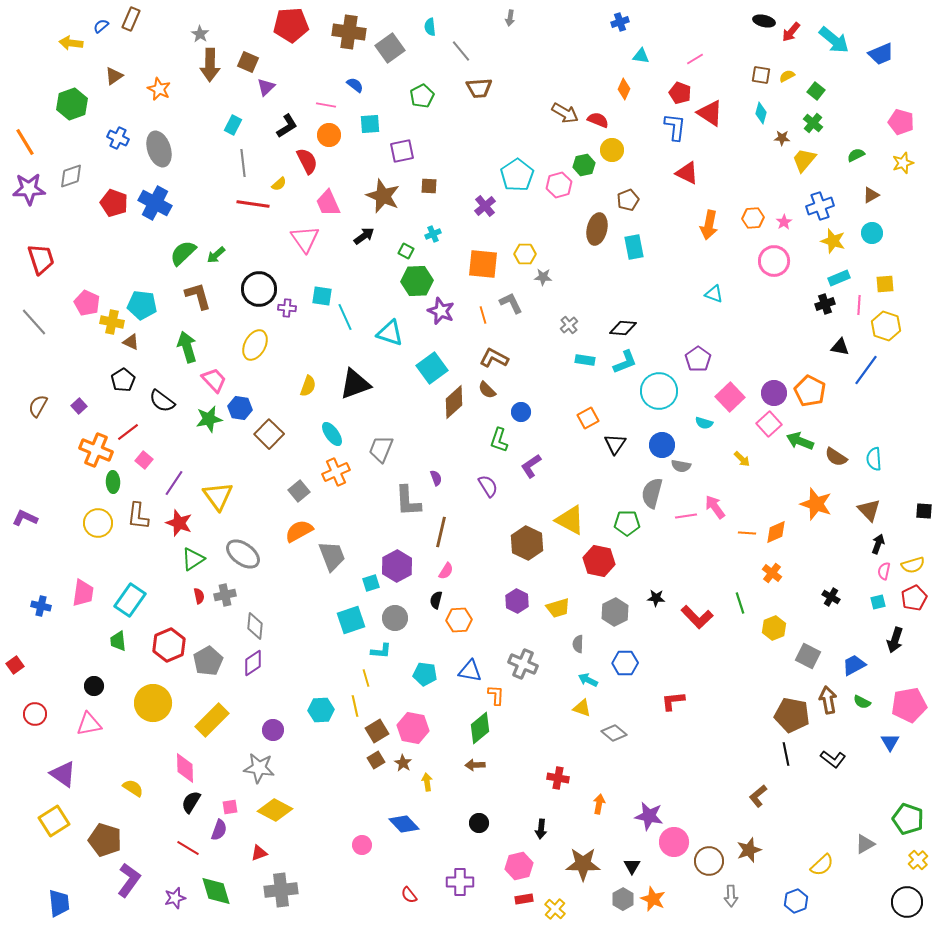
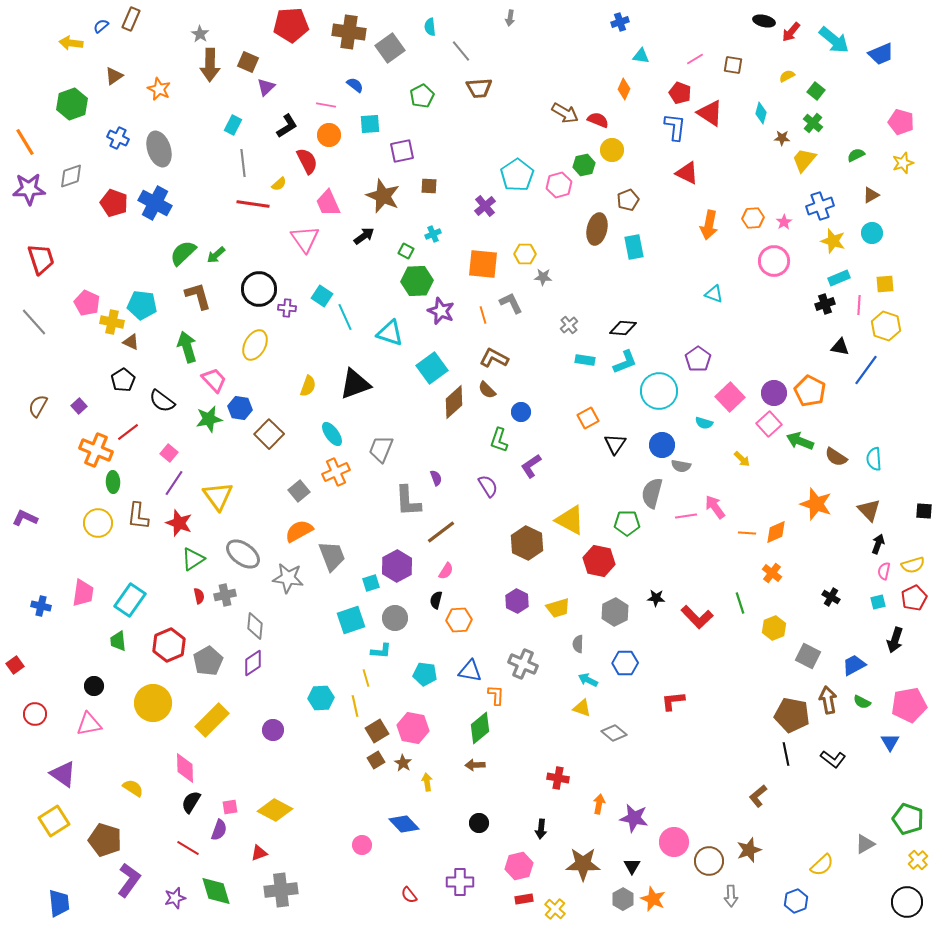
brown square at (761, 75): moved 28 px left, 10 px up
cyan square at (322, 296): rotated 25 degrees clockwise
pink square at (144, 460): moved 25 px right, 7 px up
brown line at (441, 532): rotated 40 degrees clockwise
cyan hexagon at (321, 710): moved 12 px up
gray star at (259, 768): moved 29 px right, 190 px up
purple star at (649, 816): moved 15 px left, 2 px down
